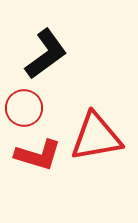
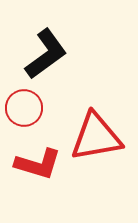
red L-shape: moved 9 px down
